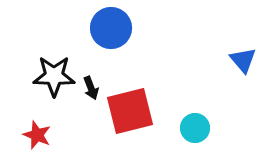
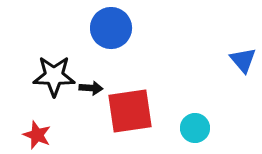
black arrow: rotated 65 degrees counterclockwise
red square: rotated 6 degrees clockwise
